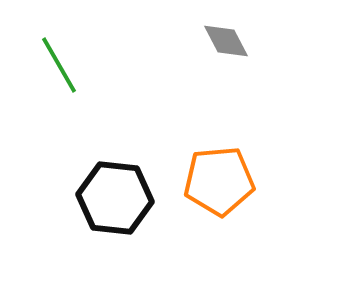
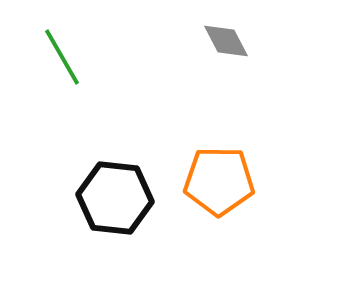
green line: moved 3 px right, 8 px up
orange pentagon: rotated 6 degrees clockwise
